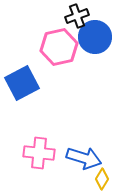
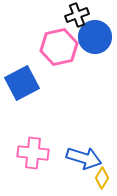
black cross: moved 1 px up
pink cross: moved 6 px left
yellow diamond: moved 1 px up
